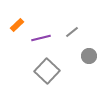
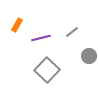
orange rectangle: rotated 16 degrees counterclockwise
gray square: moved 1 px up
